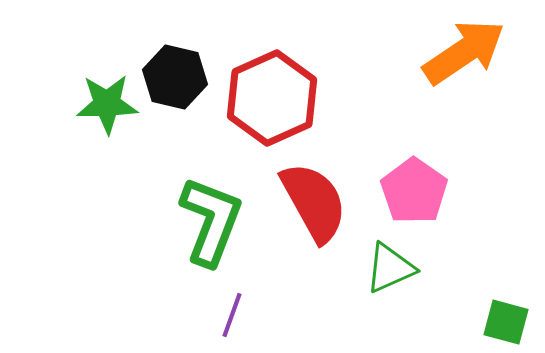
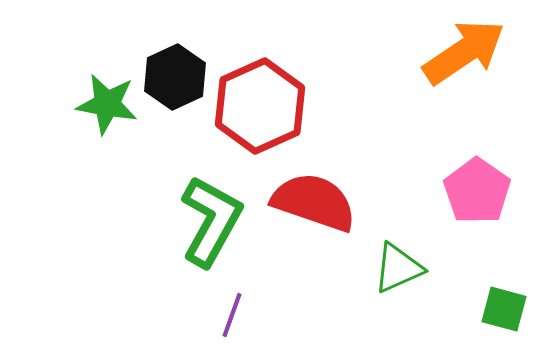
black hexagon: rotated 22 degrees clockwise
red hexagon: moved 12 px left, 8 px down
green star: rotated 12 degrees clockwise
pink pentagon: moved 63 px right
red semicircle: rotated 42 degrees counterclockwise
green L-shape: rotated 8 degrees clockwise
green triangle: moved 8 px right
green square: moved 2 px left, 13 px up
